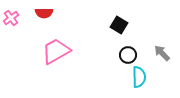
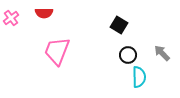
pink trapezoid: moved 1 px right; rotated 40 degrees counterclockwise
